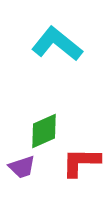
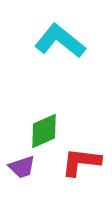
cyan L-shape: moved 3 px right, 3 px up
red L-shape: rotated 6 degrees clockwise
